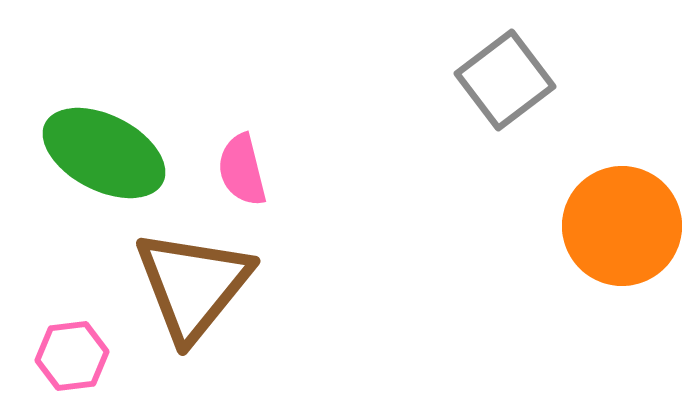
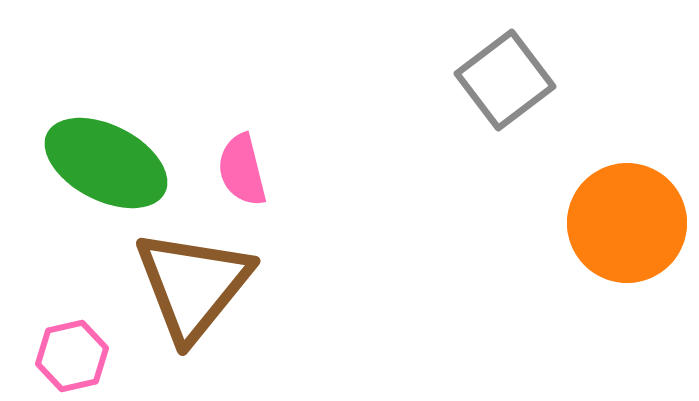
green ellipse: moved 2 px right, 10 px down
orange circle: moved 5 px right, 3 px up
pink hexagon: rotated 6 degrees counterclockwise
